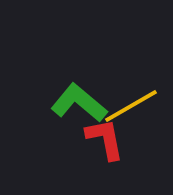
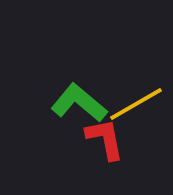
yellow line: moved 5 px right, 2 px up
